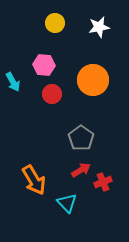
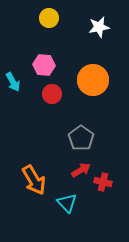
yellow circle: moved 6 px left, 5 px up
red cross: rotated 36 degrees clockwise
